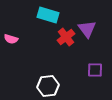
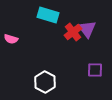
red cross: moved 7 px right, 5 px up
white hexagon: moved 3 px left, 4 px up; rotated 25 degrees counterclockwise
